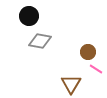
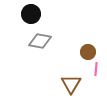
black circle: moved 2 px right, 2 px up
pink line: rotated 64 degrees clockwise
